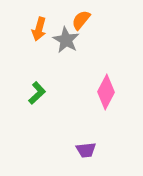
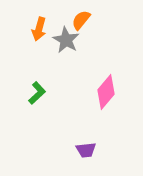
pink diamond: rotated 12 degrees clockwise
